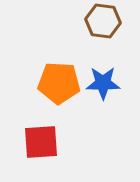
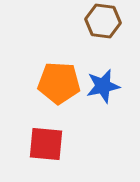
blue star: moved 3 px down; rotated 12 degrees counterclockwise
red square: moved 5 px right, 2 px down; rotated 9 degrees clockwise
